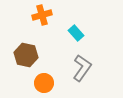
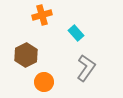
brown hexagon: rotated 20 degrees clockwise
gray L-shape: moved 4 px right
orange circle: moved 1 px up
